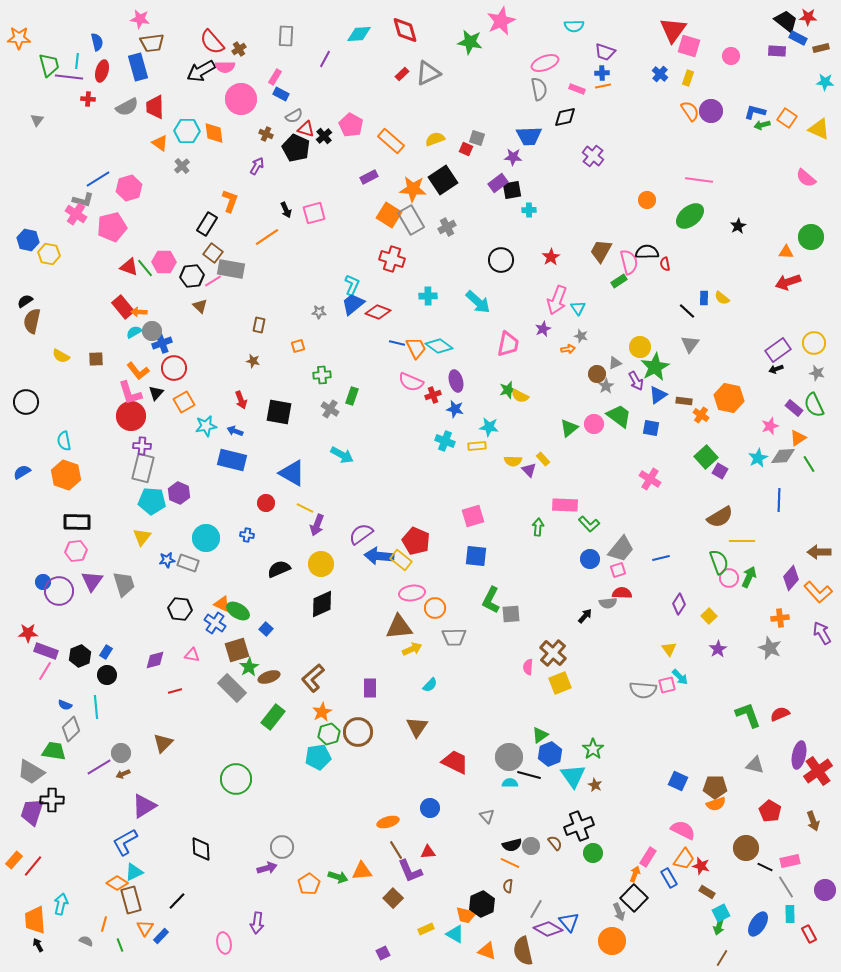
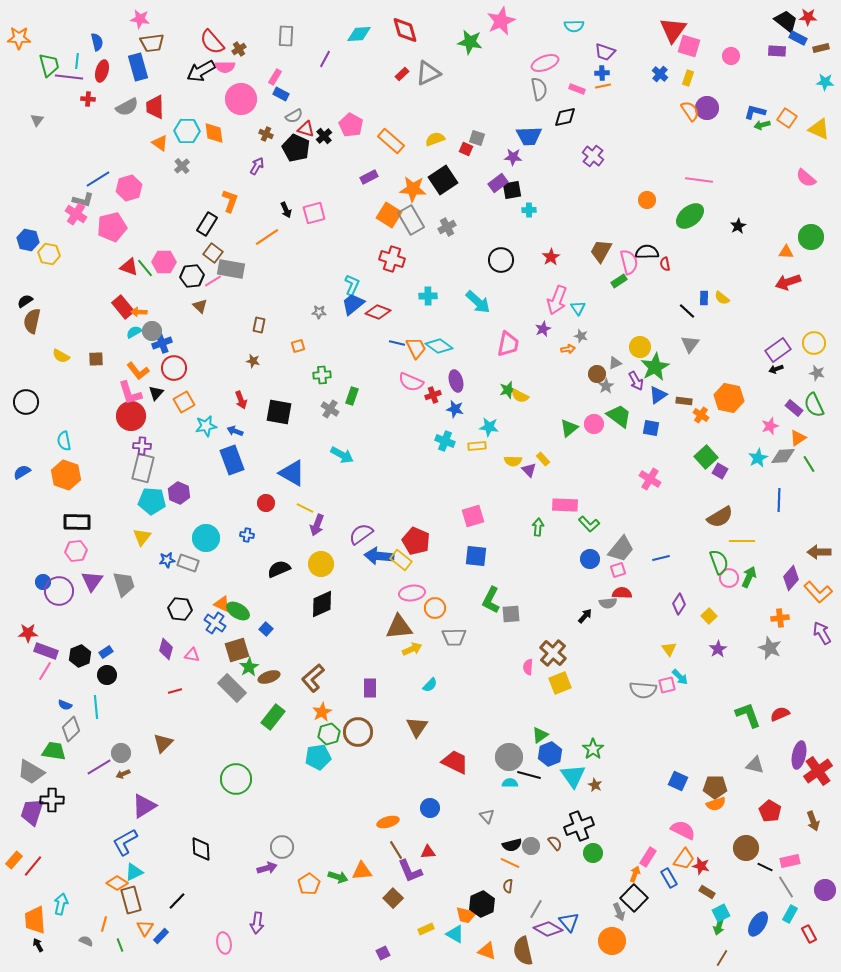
purple circle at (711, 111): moved 4 px left, 3 px up
blue rectangle at (232, 460): rotated 56 degrees clockwise
blue rectangle at (106, 652): rotated 24 degrees clockwise
purple diamond at (155, 660): moved 11 px right, 11 px up; rotated 60 degrees counterclockwise
cyan rectangle at (790, 914): rotated 30 degrees clockwise
